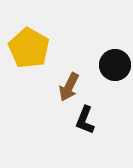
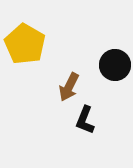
yellow pentagon: moved 4 px left, 4 px up
